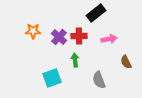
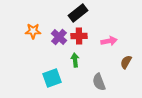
black rectangle: moved 18 px left
pink arrow: moved 2 px down
brown semicircle: rotated 56 degrees clockwise
gray semicircle: moved 2 px down
